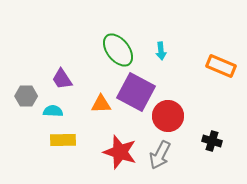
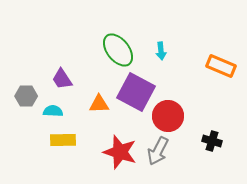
orange triangle: moved 2 px left
gray arrow: moved 2 px left, 4 px up
